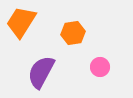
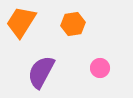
orange hexagon: moved 9 px up
pink circle: moved 1 px down
